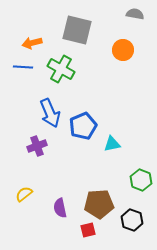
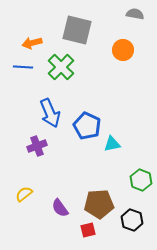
green cross: moved 2 px up; rotated 16 degrees clockwise
blue pentagon: moved 4 px right; rotated 24 degrees counterclockwise
purple semicircle: rotated 24 degrees counterclockwise
